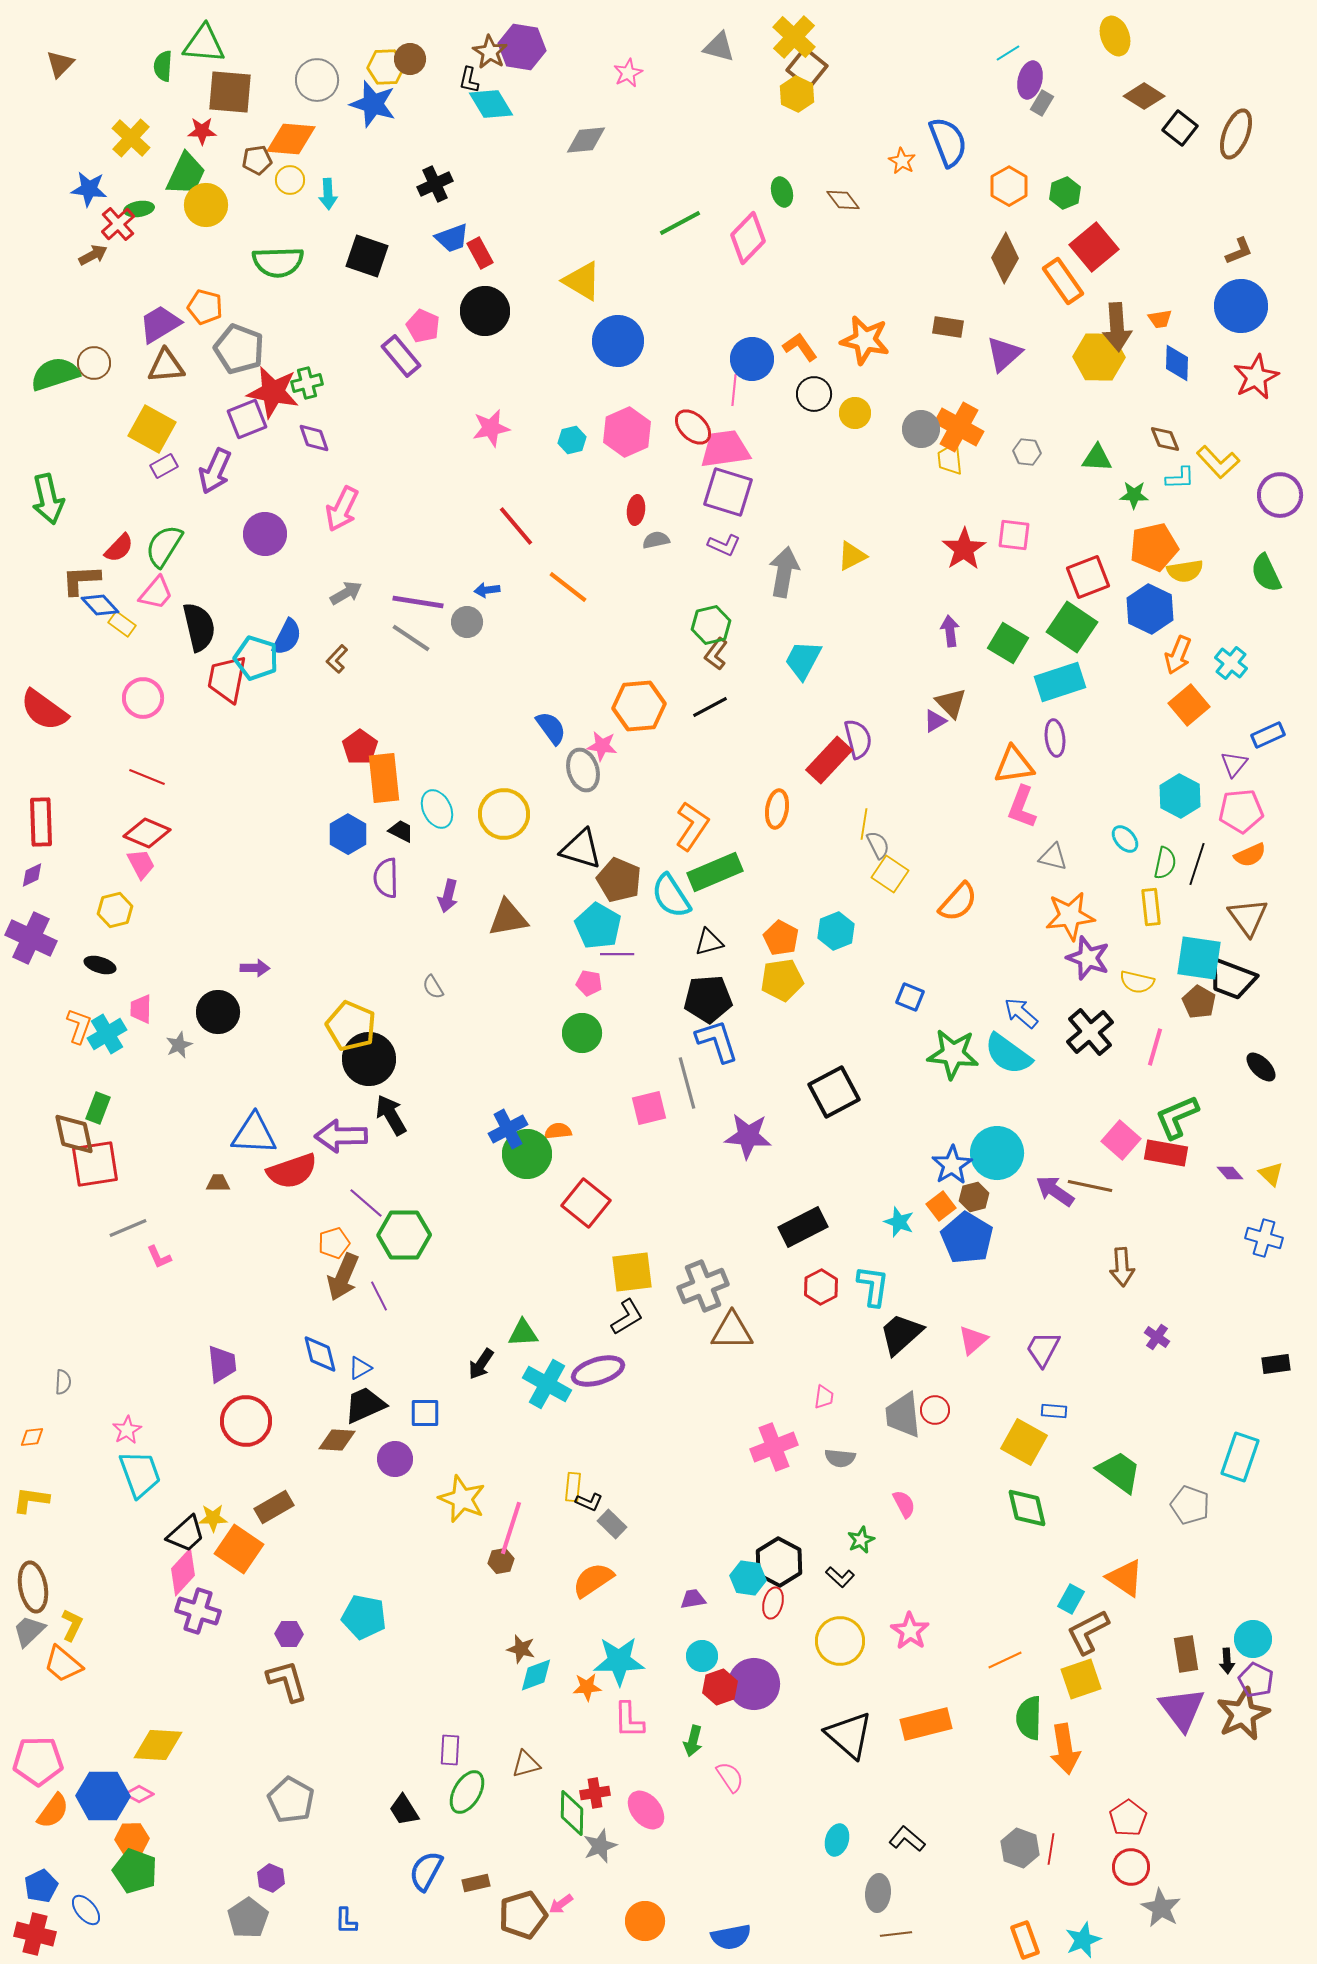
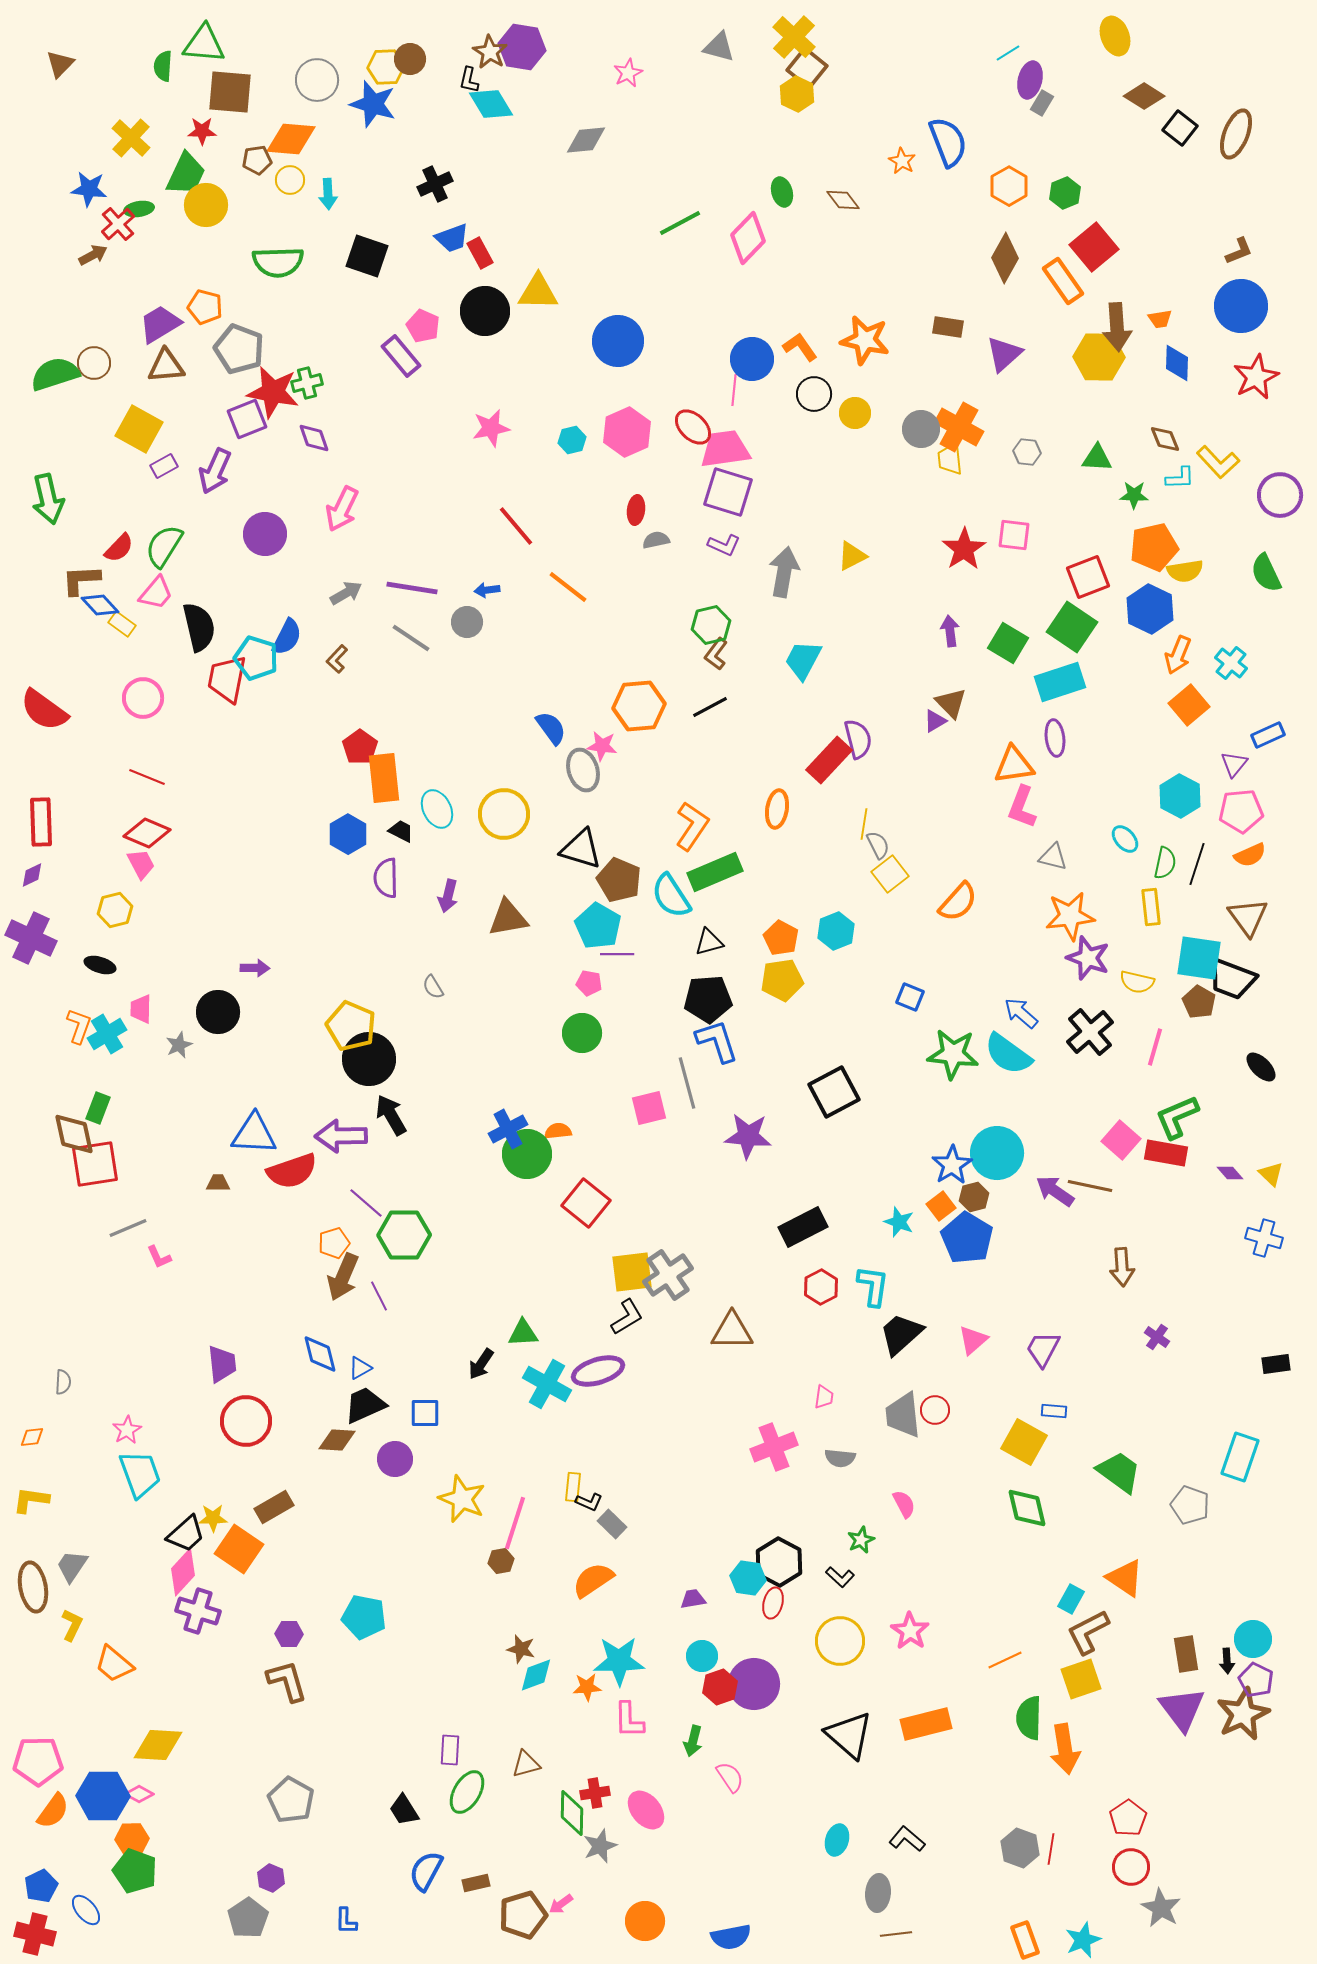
yellow triangle at (582, 281): moved 44 px left, 11 px down; rotated 30 degrees counterclockwise
yellow square at (152, 429): moved 13 px left
purple line at (418, 602): moved 6 px left, 14 px up
yellow square at (890, 874): rotated 18 degrees clockwise
gray cross at (703, 1286): moved 35 px left, 11 px up; rotated 12 degrees counterclockwise
pink line at (511, 1528): moved 4 px right, 5 px up
gray trapezoid at (29, 1631): moved 43 px right, 65 px up; rotated 12 degrees counterclockwise
orange trapezoid at (63, 1664): moved 51 px right
